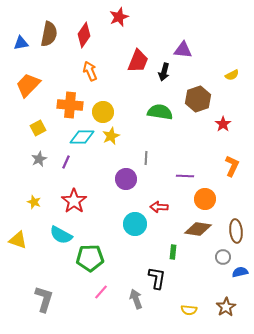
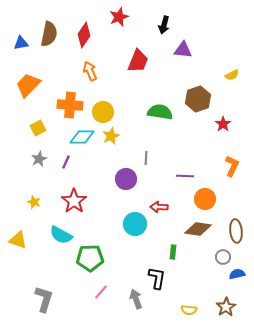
black arrow at (164, 72): moved 47 px up
blue semicircle at (240, 272): moved 3 px left, 2 px down
